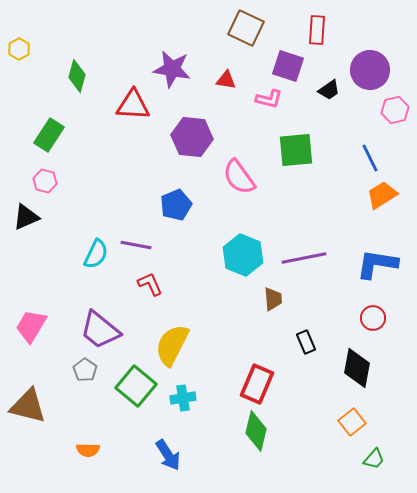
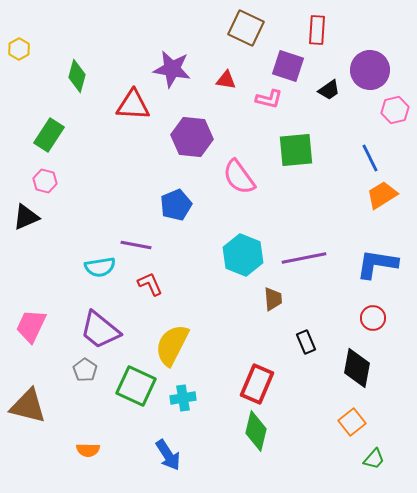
cyan semicircle at (96, 254): moved 4 px right, 13 px down; rotated 56 degrees clockwise
pink trapezoid at (31, 326): rotated 6 degrees counterclockwise
green square at (136, 386): rotated 15 degrees counterclockwise
